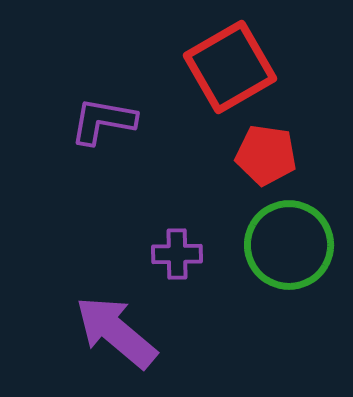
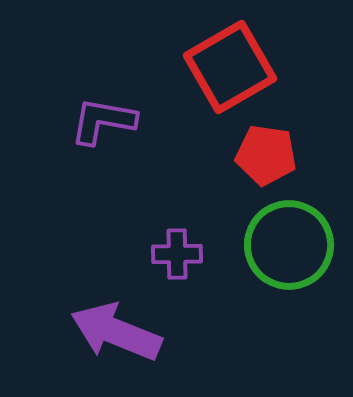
purple arrow: rotated 18 degrees counterclockwise
